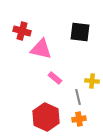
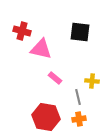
red hexagon: rotated 16 degrees counterclockwise
